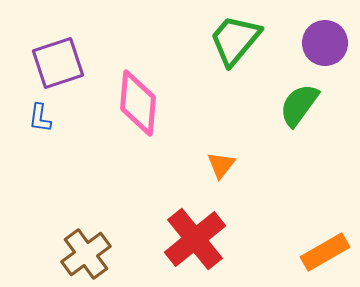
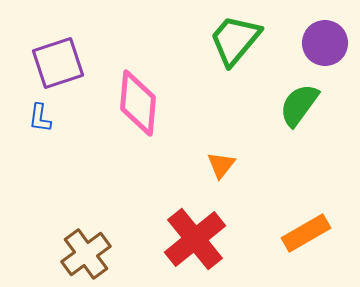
orange rectangle: moved 19 px left, 19 px up
